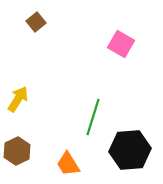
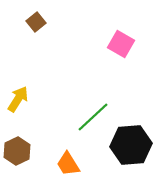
green line: rotated 30 degrees clockwise
black hexagon: moved 1 px right, 5 px up
